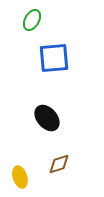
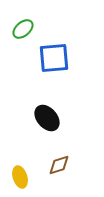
green ellipse: moved 9 px left, 9 px down; rotated 20 degrees clockwise
brown diamond: moved 1 px down
